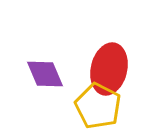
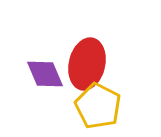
red ellipse: moved 22 px left, 5 px up
